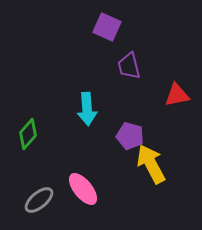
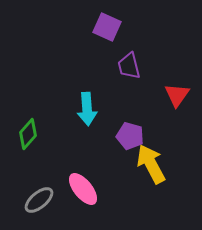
red triangle: rotated 44 degrees counterclockwise
